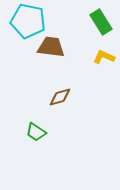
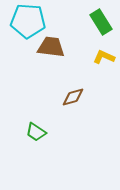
cyan pentagon: rotated 8 degrees counterclockwise
brown diamond: moved 13 px right
